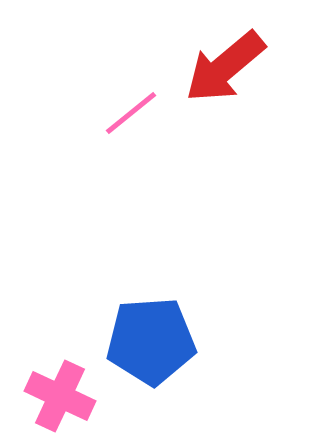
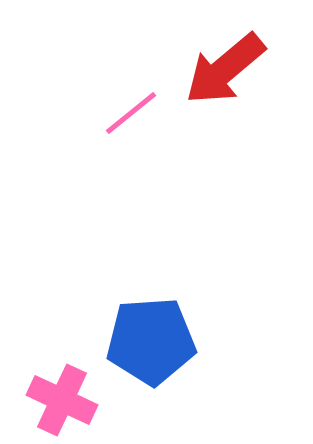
red arrow: moved 2 px down
pink cross: moved 2 px right, 4 px down
